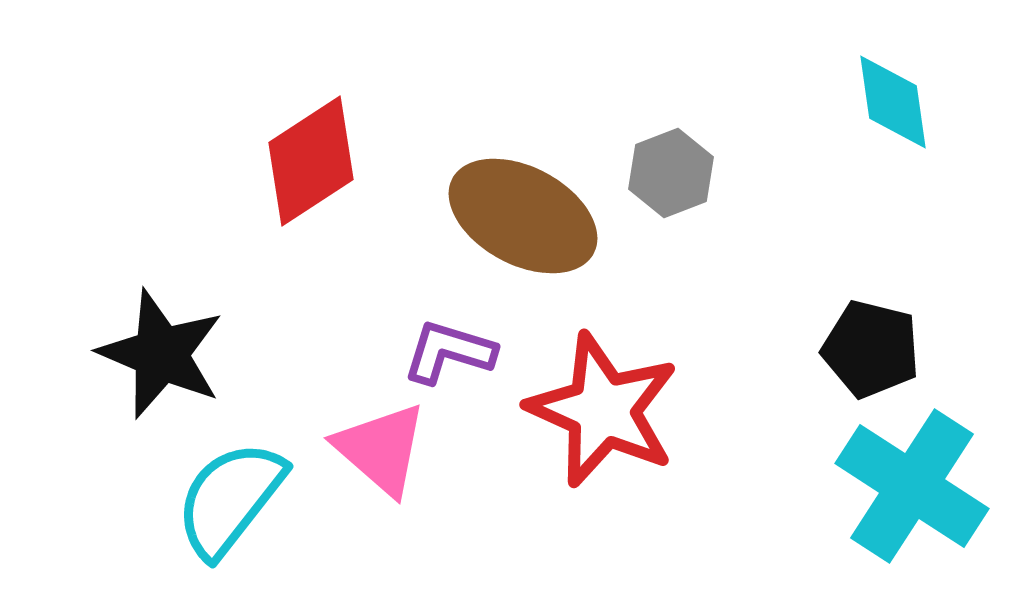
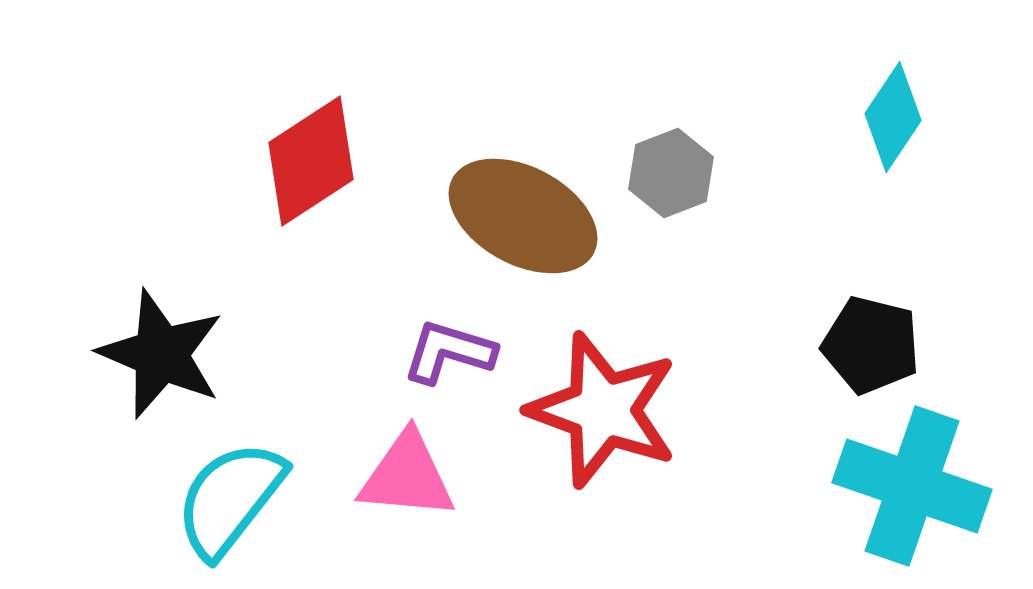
cyan diamond: moved 15 px down; rotated 42 degrees clockwise
black pentagon: moved 4 px up
red star: rotated 4 degrees counterclockwise
pink triangle: moved 26 px right, 27 px down; rotated 36 degrees counterclockwise
cyan cross: rotated 14 degrees counterclockwise
